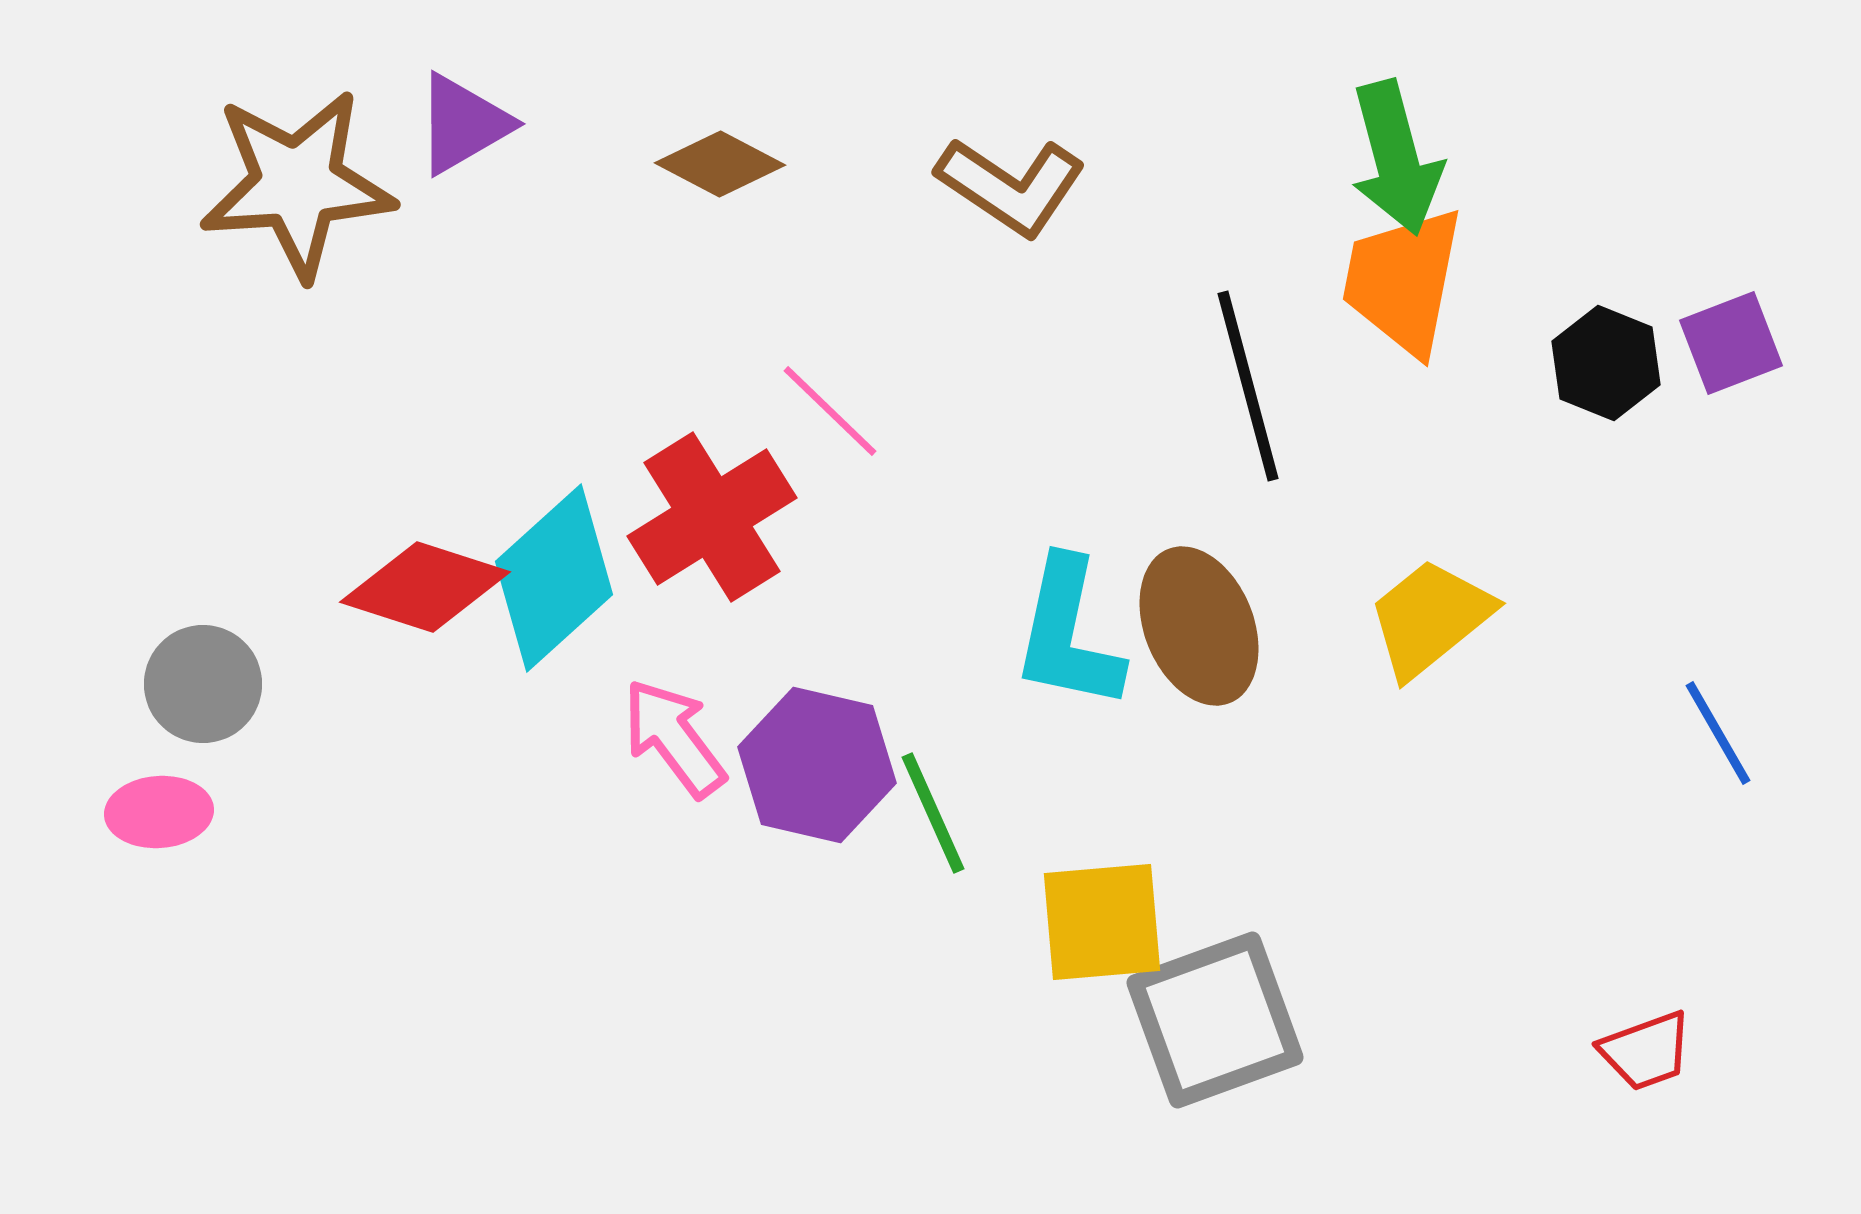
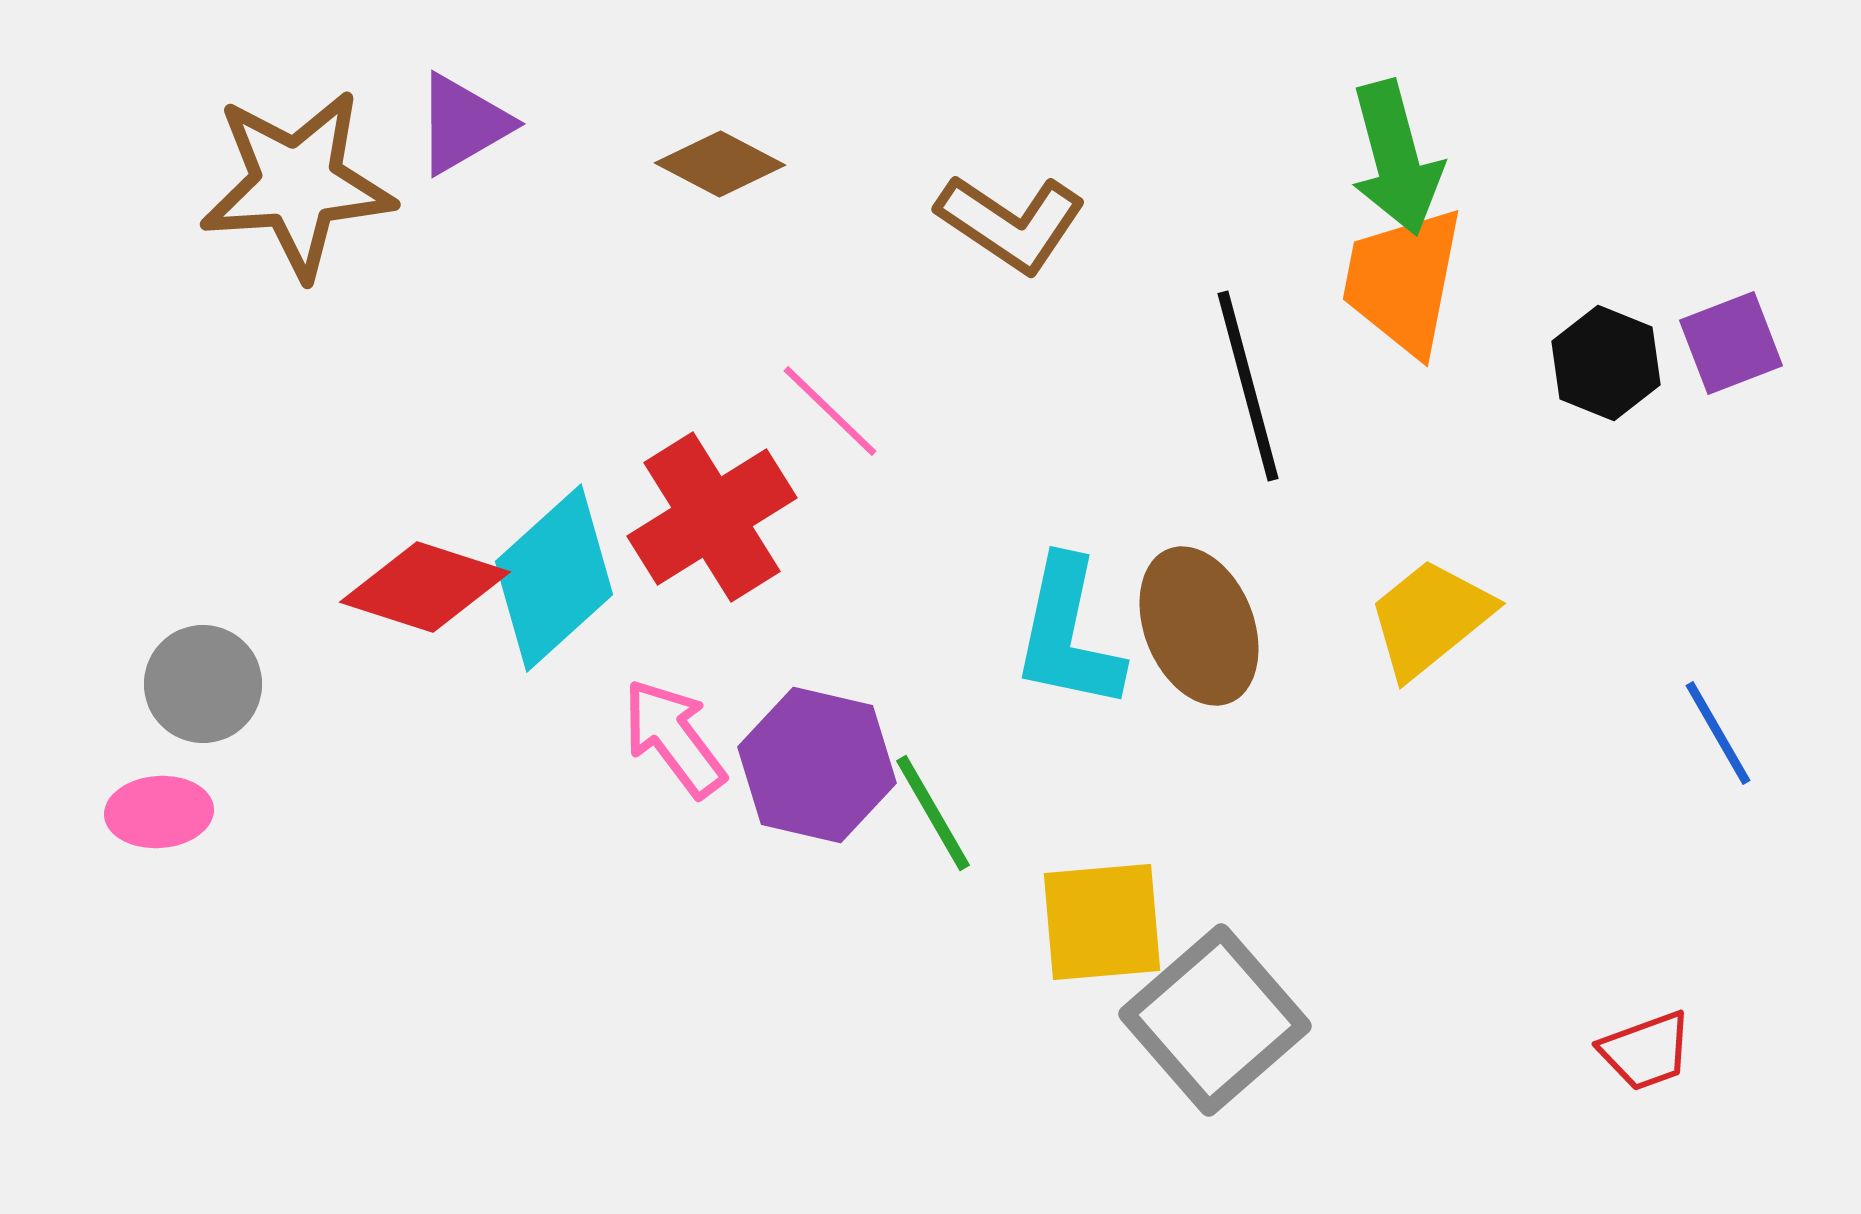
brown L-shape: moved 37 px down
green line: rotated 6 degrees counterclockwise
gray square: rotated 21 degrees counterclockwise
